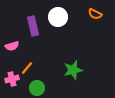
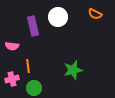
pink semicircle: rotated 24 degrees clockwise
orange line: moved 1 px right, 2 px up; rotated 48 degrees counterclockwise
green circle: moved 3 px left
